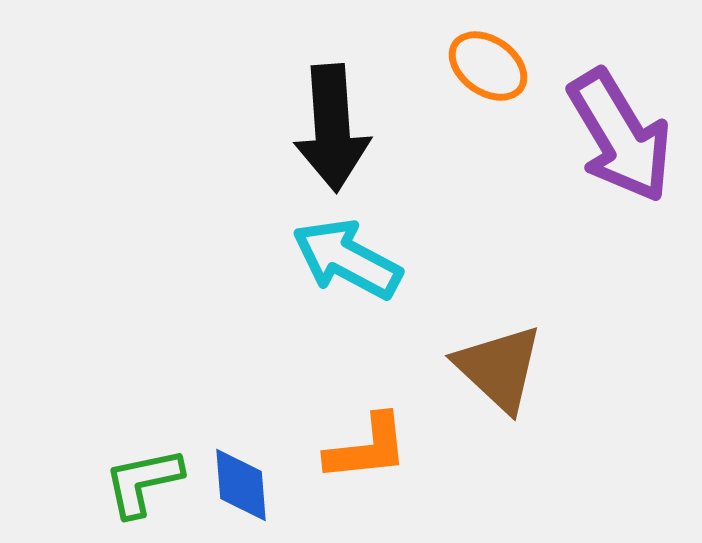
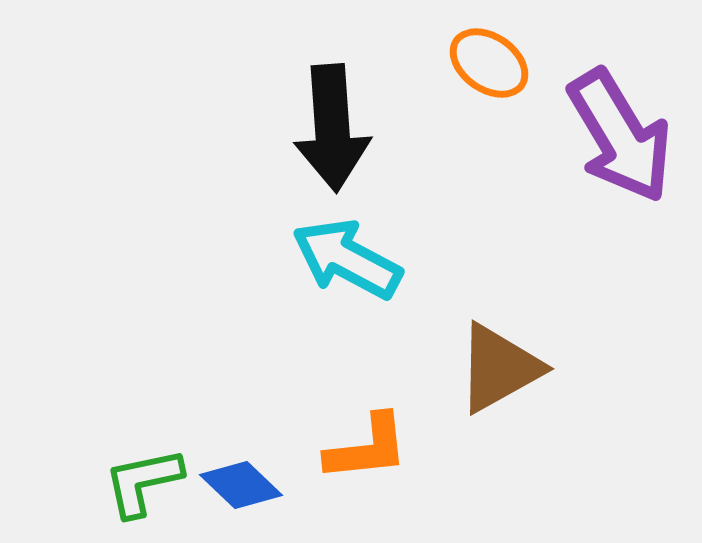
orange ellipse: moved 1 px right, 3 px up
brown triangle: rotated 48 degrees clockwise
blue diamond: rotated 42 degrees counterclockwise
